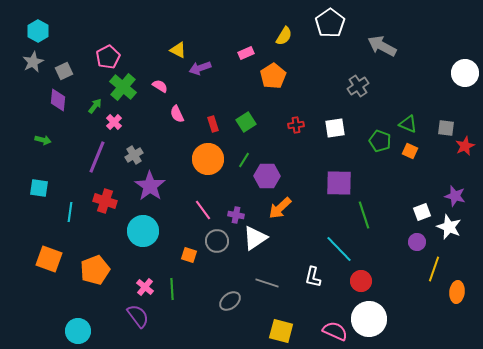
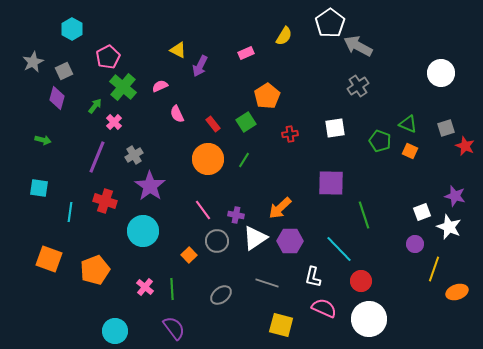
cyan hexagon at (38, 31): moved 34 px right, 2 px up
gray arrow at (382, 46): moved 24 px left
purple arrow at (200, 68): moved 2 px up; rotated 45 degrees counterclockwise
white circle at (465, 73): moved 24 px left
orange pentagon at (273, 76): moved 6 px left, 20 px down
pink semicircle at (160, 86): rotated 56 degrees counterclockwise
purple diamond at (58, 100): moved 1 px left, 2 px up; rotated 10 degrees clockwise
red rectangle at (213, 124): rotated 21 degrees counterclockwise
red cross at (296, 125): moved 6 px left, 9 px down
gray square at (446, 128): rotated 24 degrees counterclockwise
red star at (465, 146): rotated 24 degrees counterclockwise
purple hexagon at (267, 176): moved 23 px right, 65 px down
purple square at (339, 183): moved 8 px left
purple circle at (417, 242): moved 2 px left, 2 px down
orange square at (189, 255): rotated 28 degrees clockwise
orange ellipse at (457, 292): rotated 65 degrees clockwise
gray ellipse at (230, 301): moved 9 px left, 6 px up
purple semicircle at (138, 316): moved 36 px right, 12 px down
cyan circle at (78, 331): moved 37 px right
yellow square at (281, 331): moved 6 px up
pink semicircle at (335, 331): moved 11 px left, 23 px up
